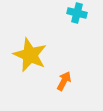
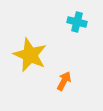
cyan cross: moved 9 px down
